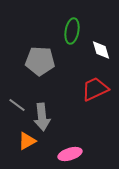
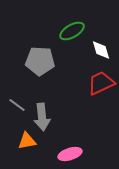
green ellipse: rotated 50 degrees clockwise
red trapezoid: moved 6 px right, 6 px up
orange triangle: rotated 18 degrees clockwise
